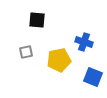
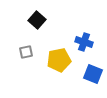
black square: rotated 36 degrees clockwise
blue square: moved 3 px up
